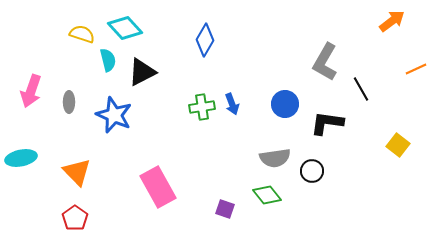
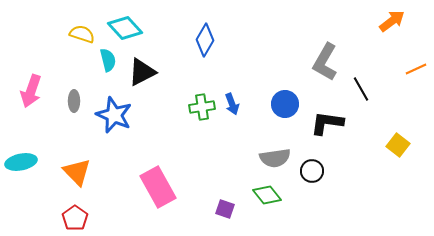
gray ellipse: moved 5 px right, 1 px up
cyan ellipse: moved 4 px down
